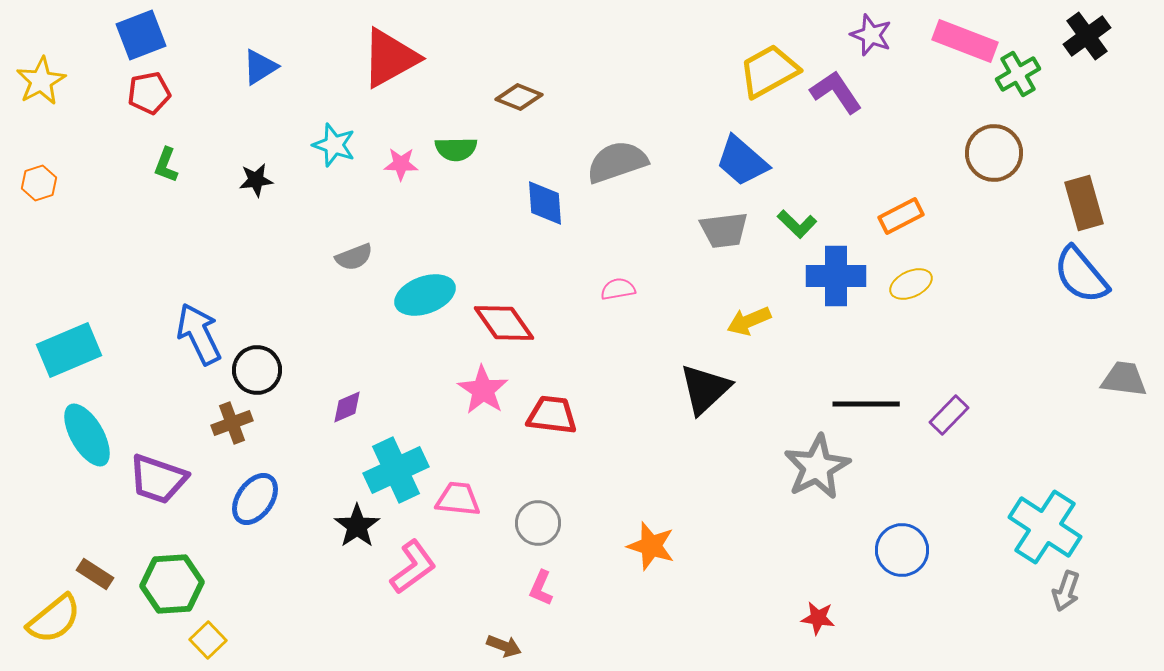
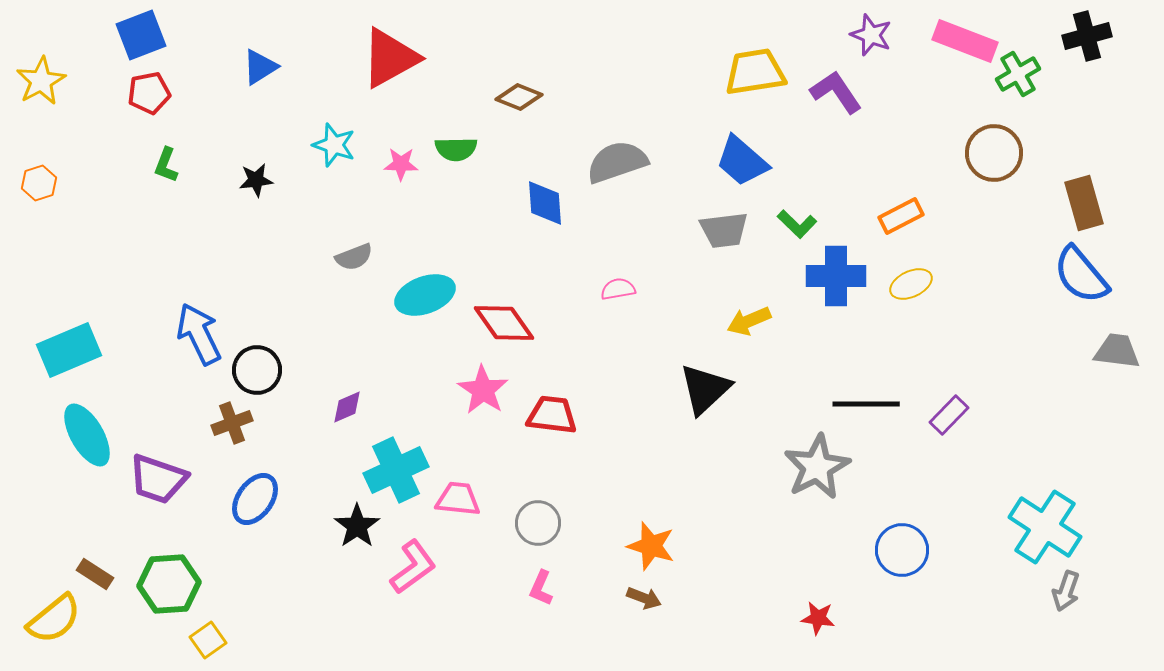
black cross at (1087, 36): rotated 21 degrees clockwise
yellow trapezoid at (769, 71): moved 14 px left, 1 px down; rotated 20 degrees clockwise
gray trapezoid at (1124, 379): moved 7 px left, 28 px up
green hexagon at (172, 584): moved 3 px left
yellow square at (208, 640): rotated 9 degrees clockwise
brown arrow at (504, 646): moved 140 px right, 48 px up
